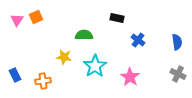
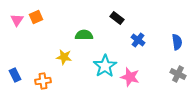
black rectangle: rotated 24 degrees clockwise
cyan star: moved 10 px right
pink star: rotated 18 degrees counterclockwise
